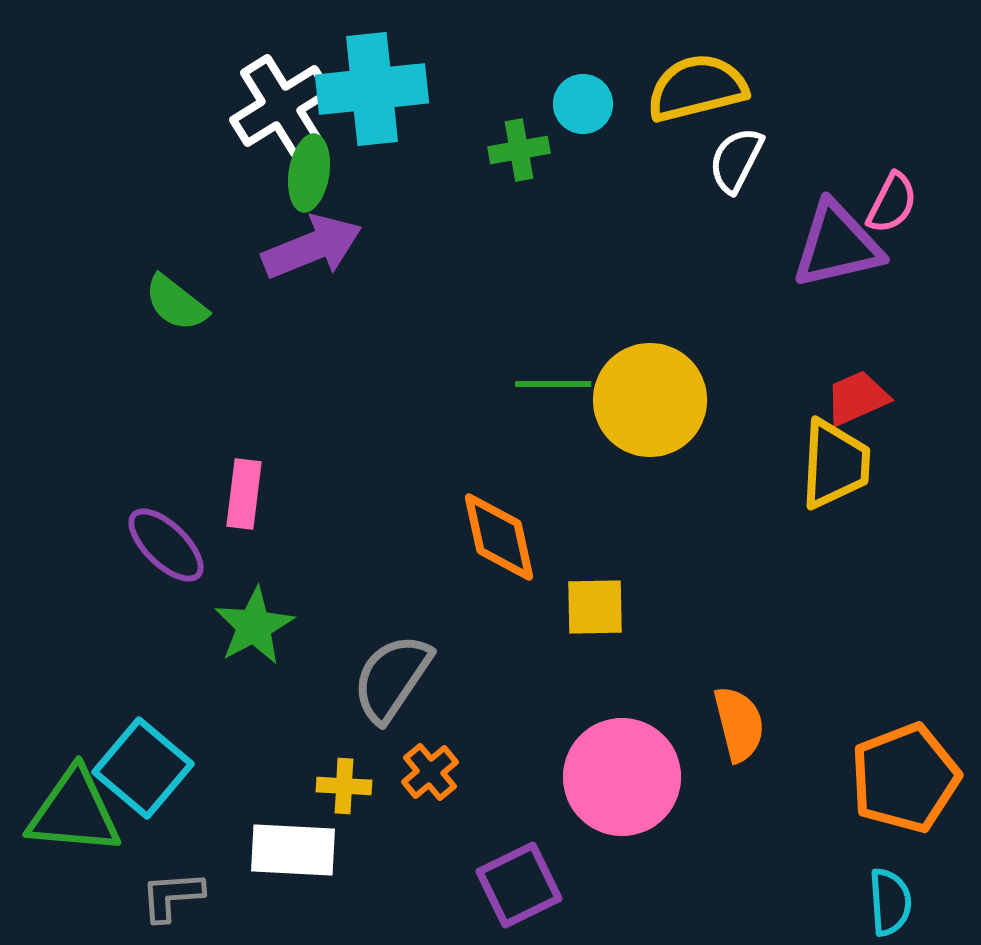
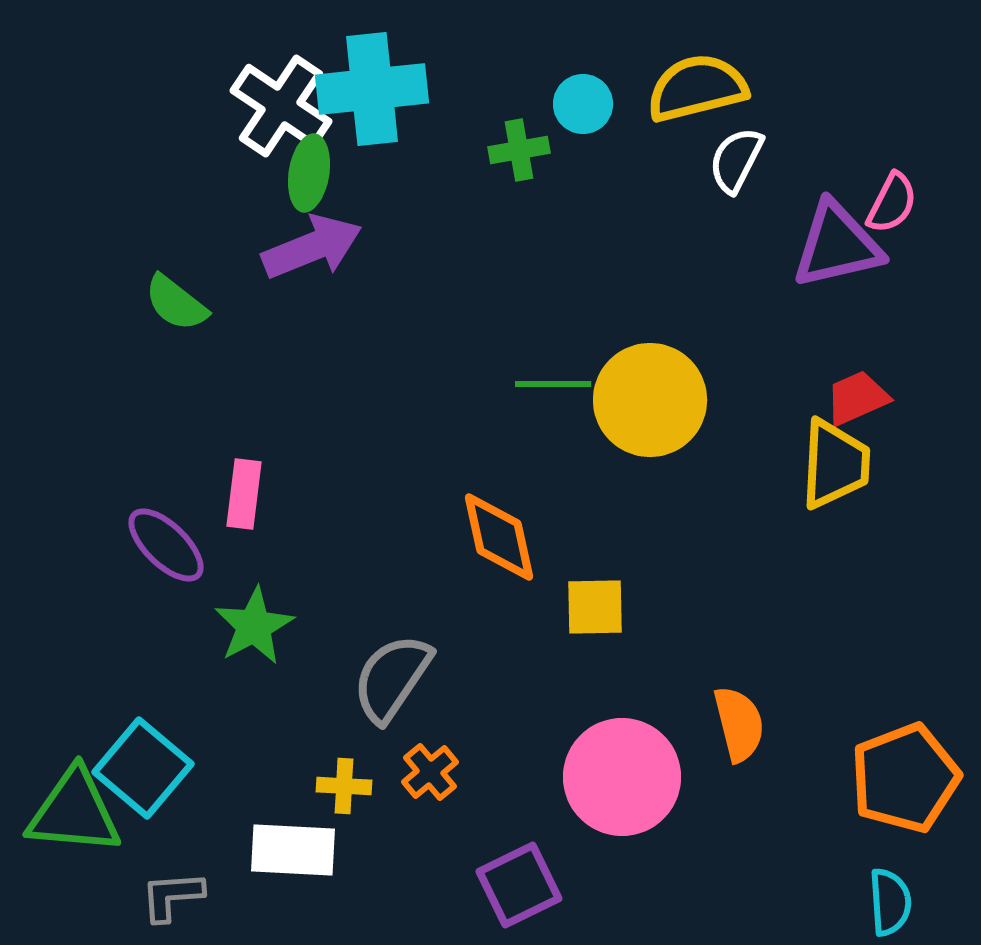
white cross: rotated 24 degrees counterclockwise
